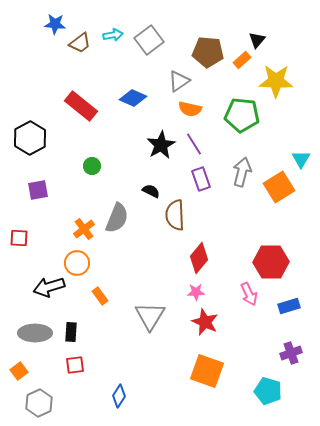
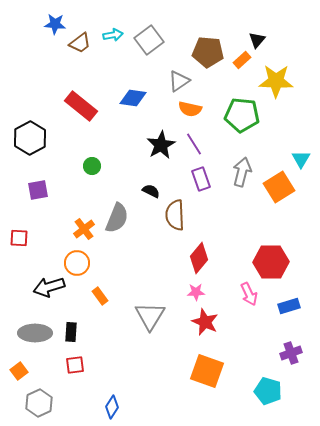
blue diamond at (133, 98): rotated 16 degrees counterclockwise
blue diamond at (119, 396): moved 7 px left, 11 px down
